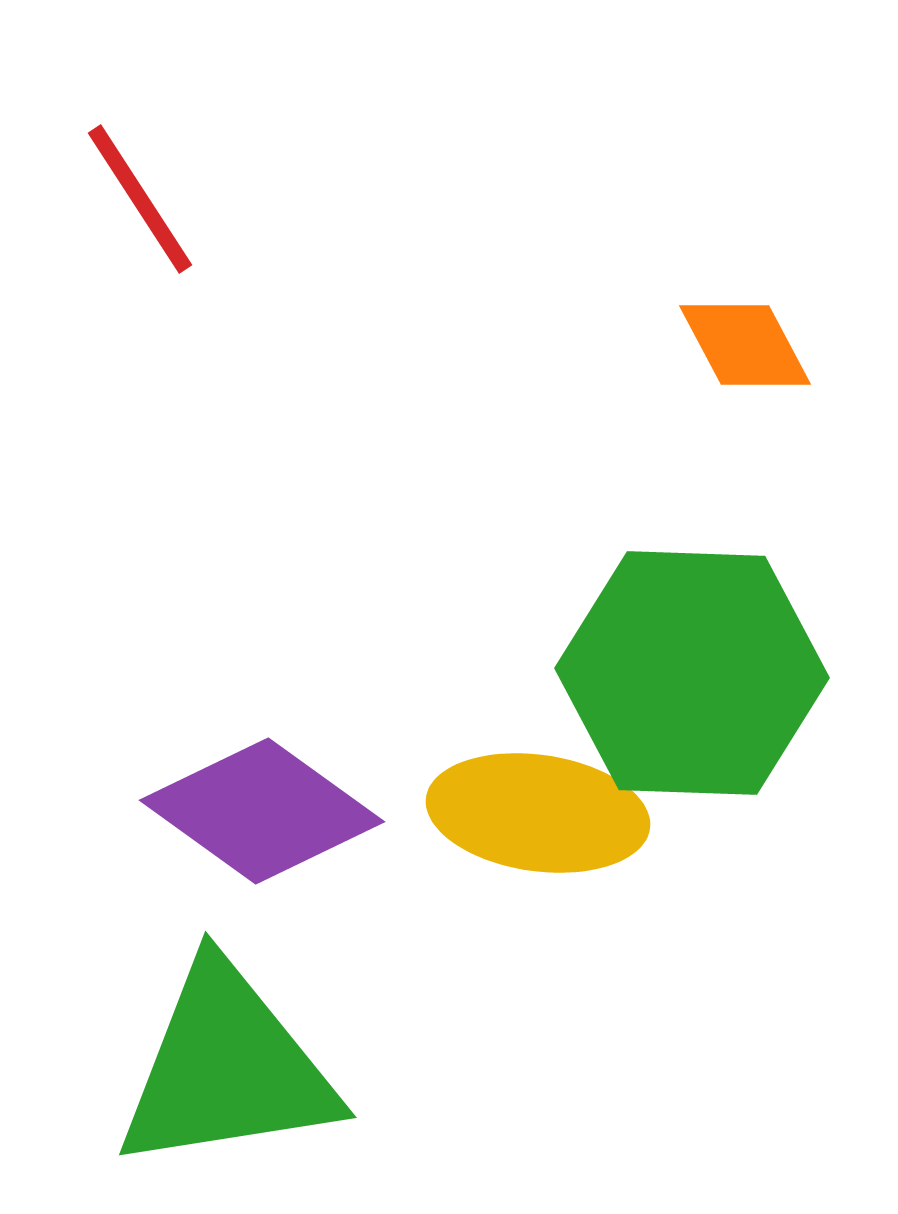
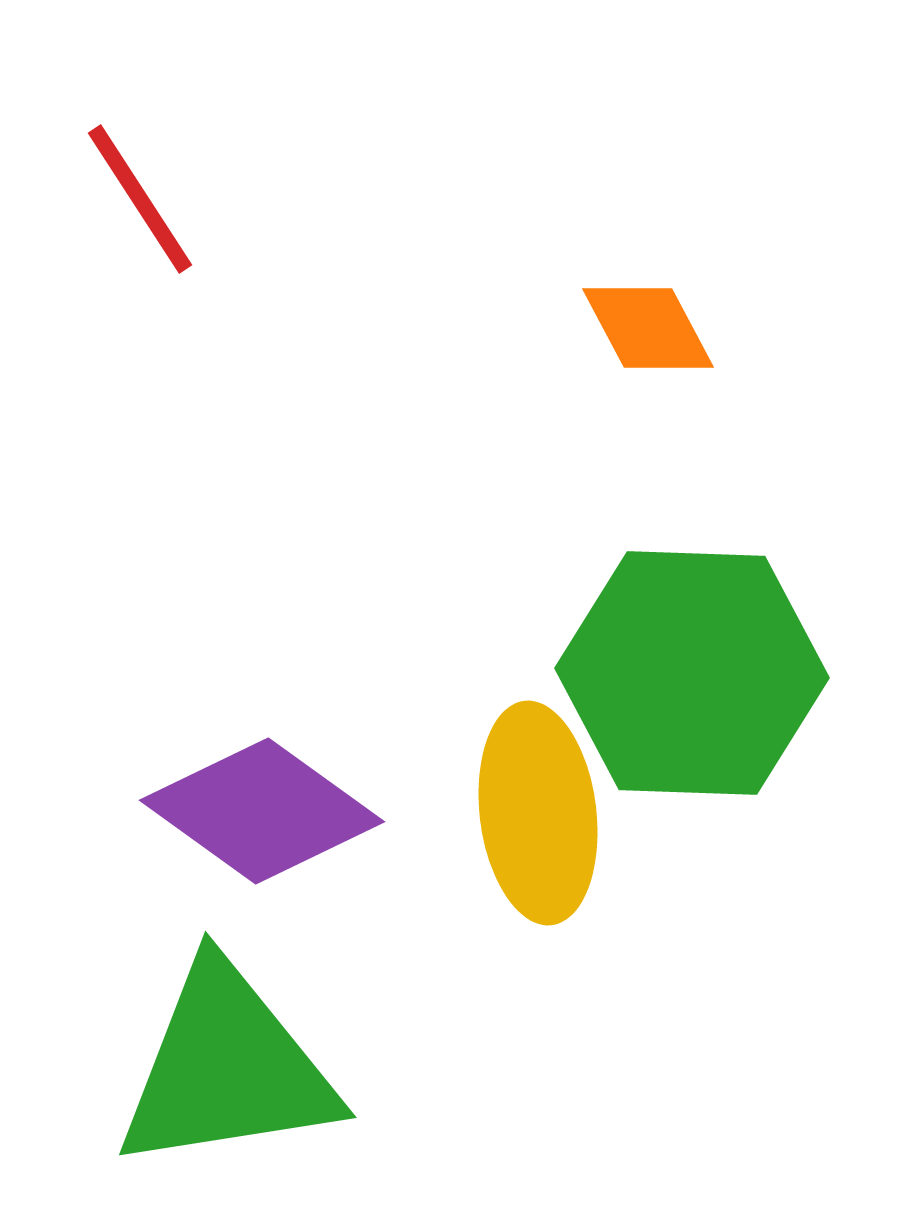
orange diamond: moved 97 px left, 17 px up
yellow ellipse: rotated 75 degrees clockwise
